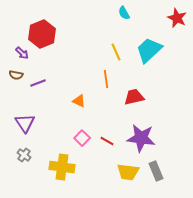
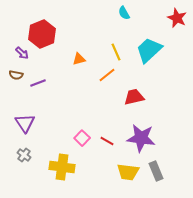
orange line: moved 1 px right, 4 px up; rotated 60 degrees clockwise
orange triangle: moved 42 px up; rotated 40 degrees counterclockwise
